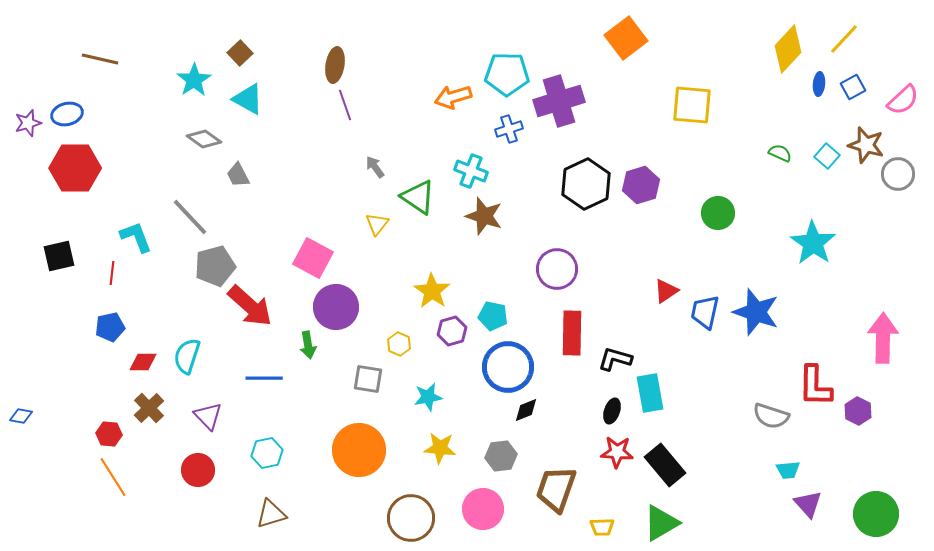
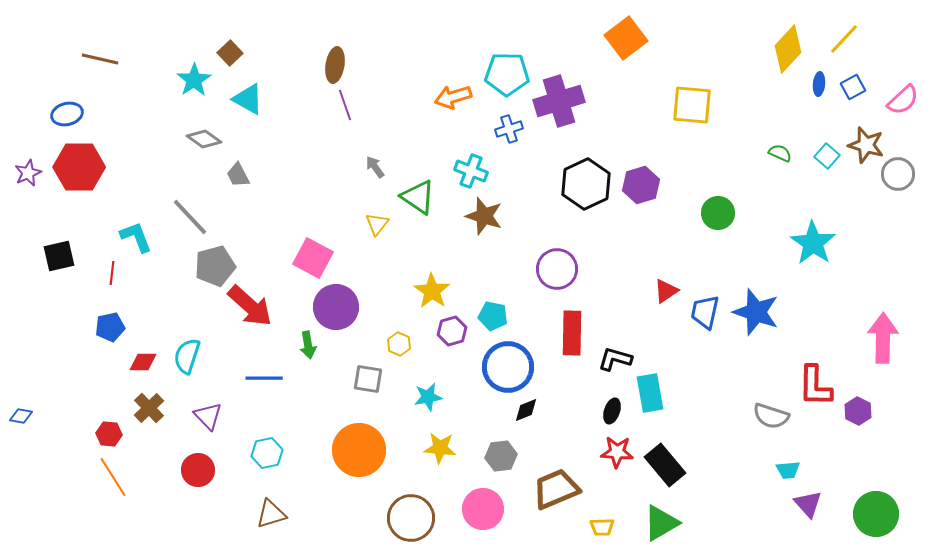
brown square at (240, 53): moved 10 px left
purple star at (28, 123): moved 50 px down; rotated 8 degrees counterclockwise
red hexagon at (75, 168): moved 4 px right, 1 px up
brown trapezoid at (556, 489): rotated 48 degrees clockwise
